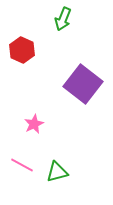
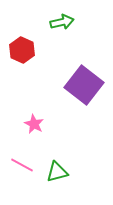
green arrow: moved 1 px left, 3 px down; rotated 125 degrees counterclockwise
purple square: moved 1 px right, 1 px down
pink star: rotated 18 degrees counterclockwise
